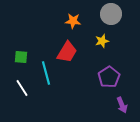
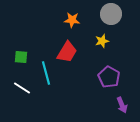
orange star: moved 1 px left, 1 px up
purple pentagon: rotated 10 degrees counterclockwise
white line: rotated 24 degrees counterclockwise
